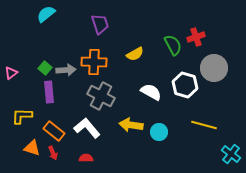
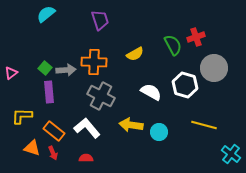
purple trapezoid: moved 4 px up
